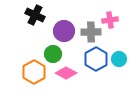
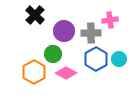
black cross: rotated 18 degrees clockwise
gray cross: moved 1 px down
